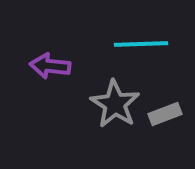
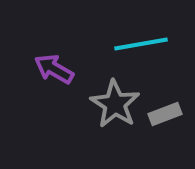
cyan line: rotated 8 degrees counterclockwise
purple arrow: moved 4 px right, 3 px down; rotated 24 degrees clockwise
